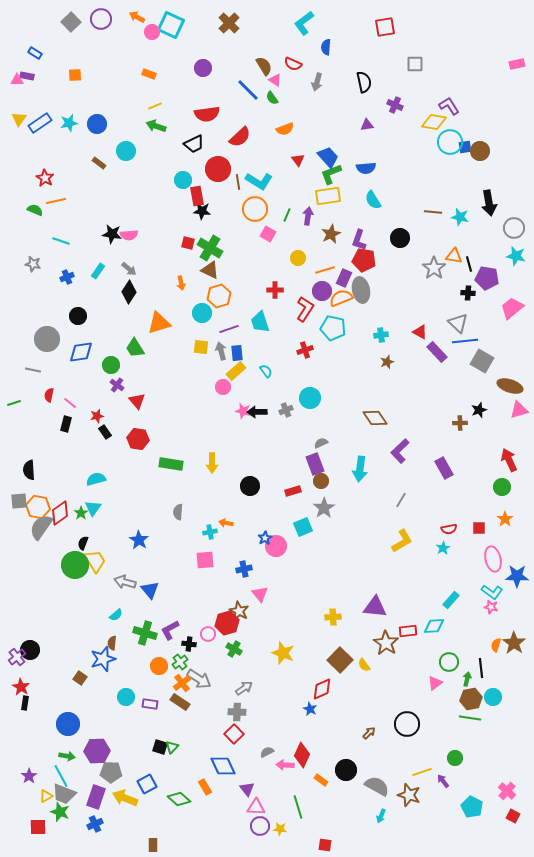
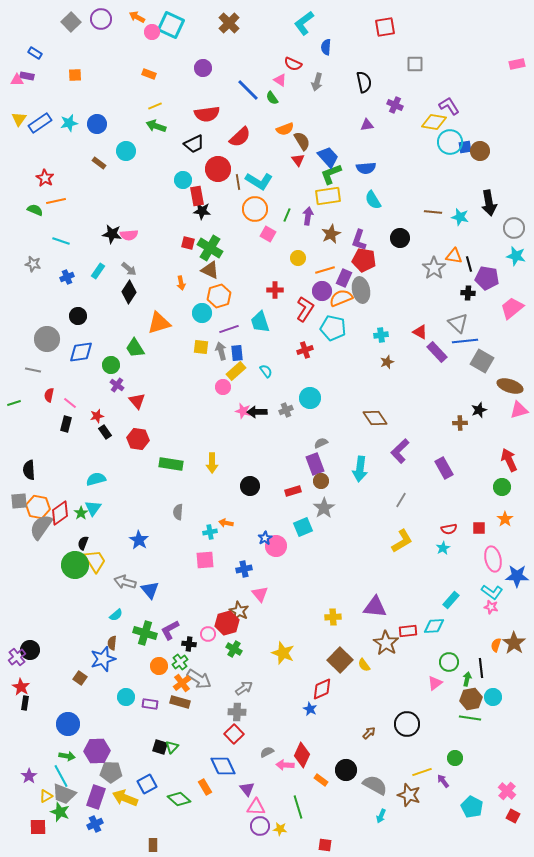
brown semicircle at (264, 66): moved 38 px right, 75 px down
pink triangle at (275, 80): moved 5 px right
brown rectangle at (180, 702): rotated 18 degrees counterclockwise
gray semicircle at (377, 786): moved 2 px left, 1 px up
